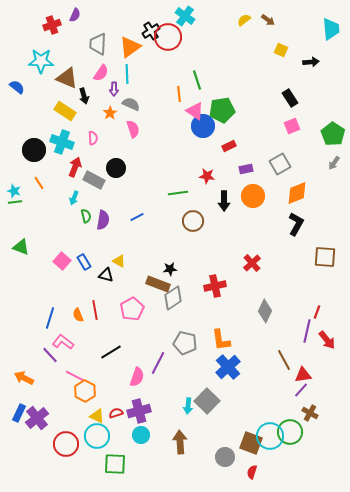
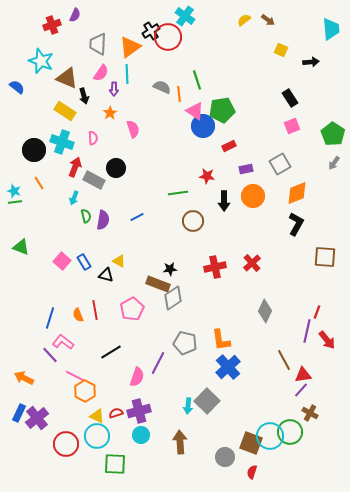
cyan star at (41, 61): rotated 20 degrees clockwise
gray semicircle at (131, 104): moved 31 px right, 17 px up
red cross at (215, 286): moved 19 px up
